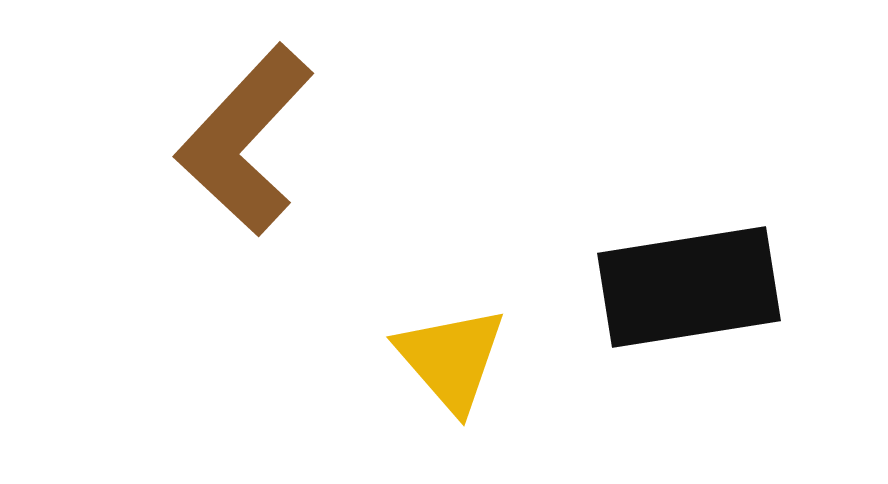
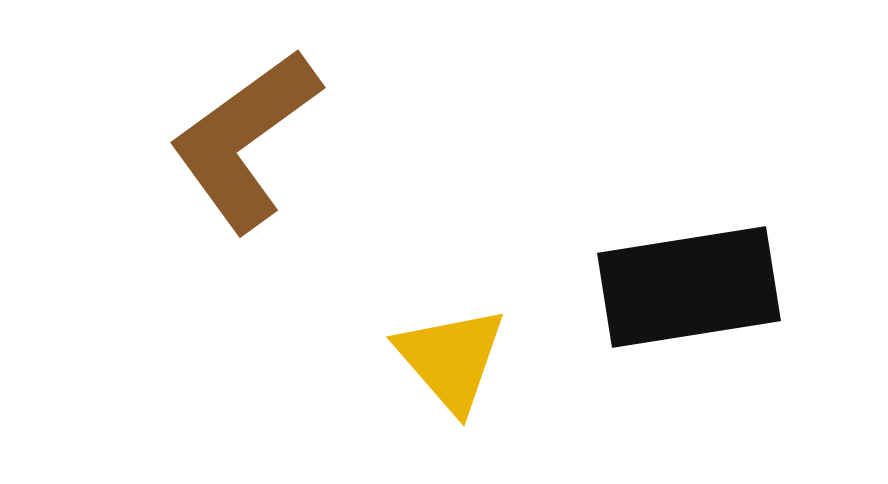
brown L-shape: rotated 11 degrees clockwise
